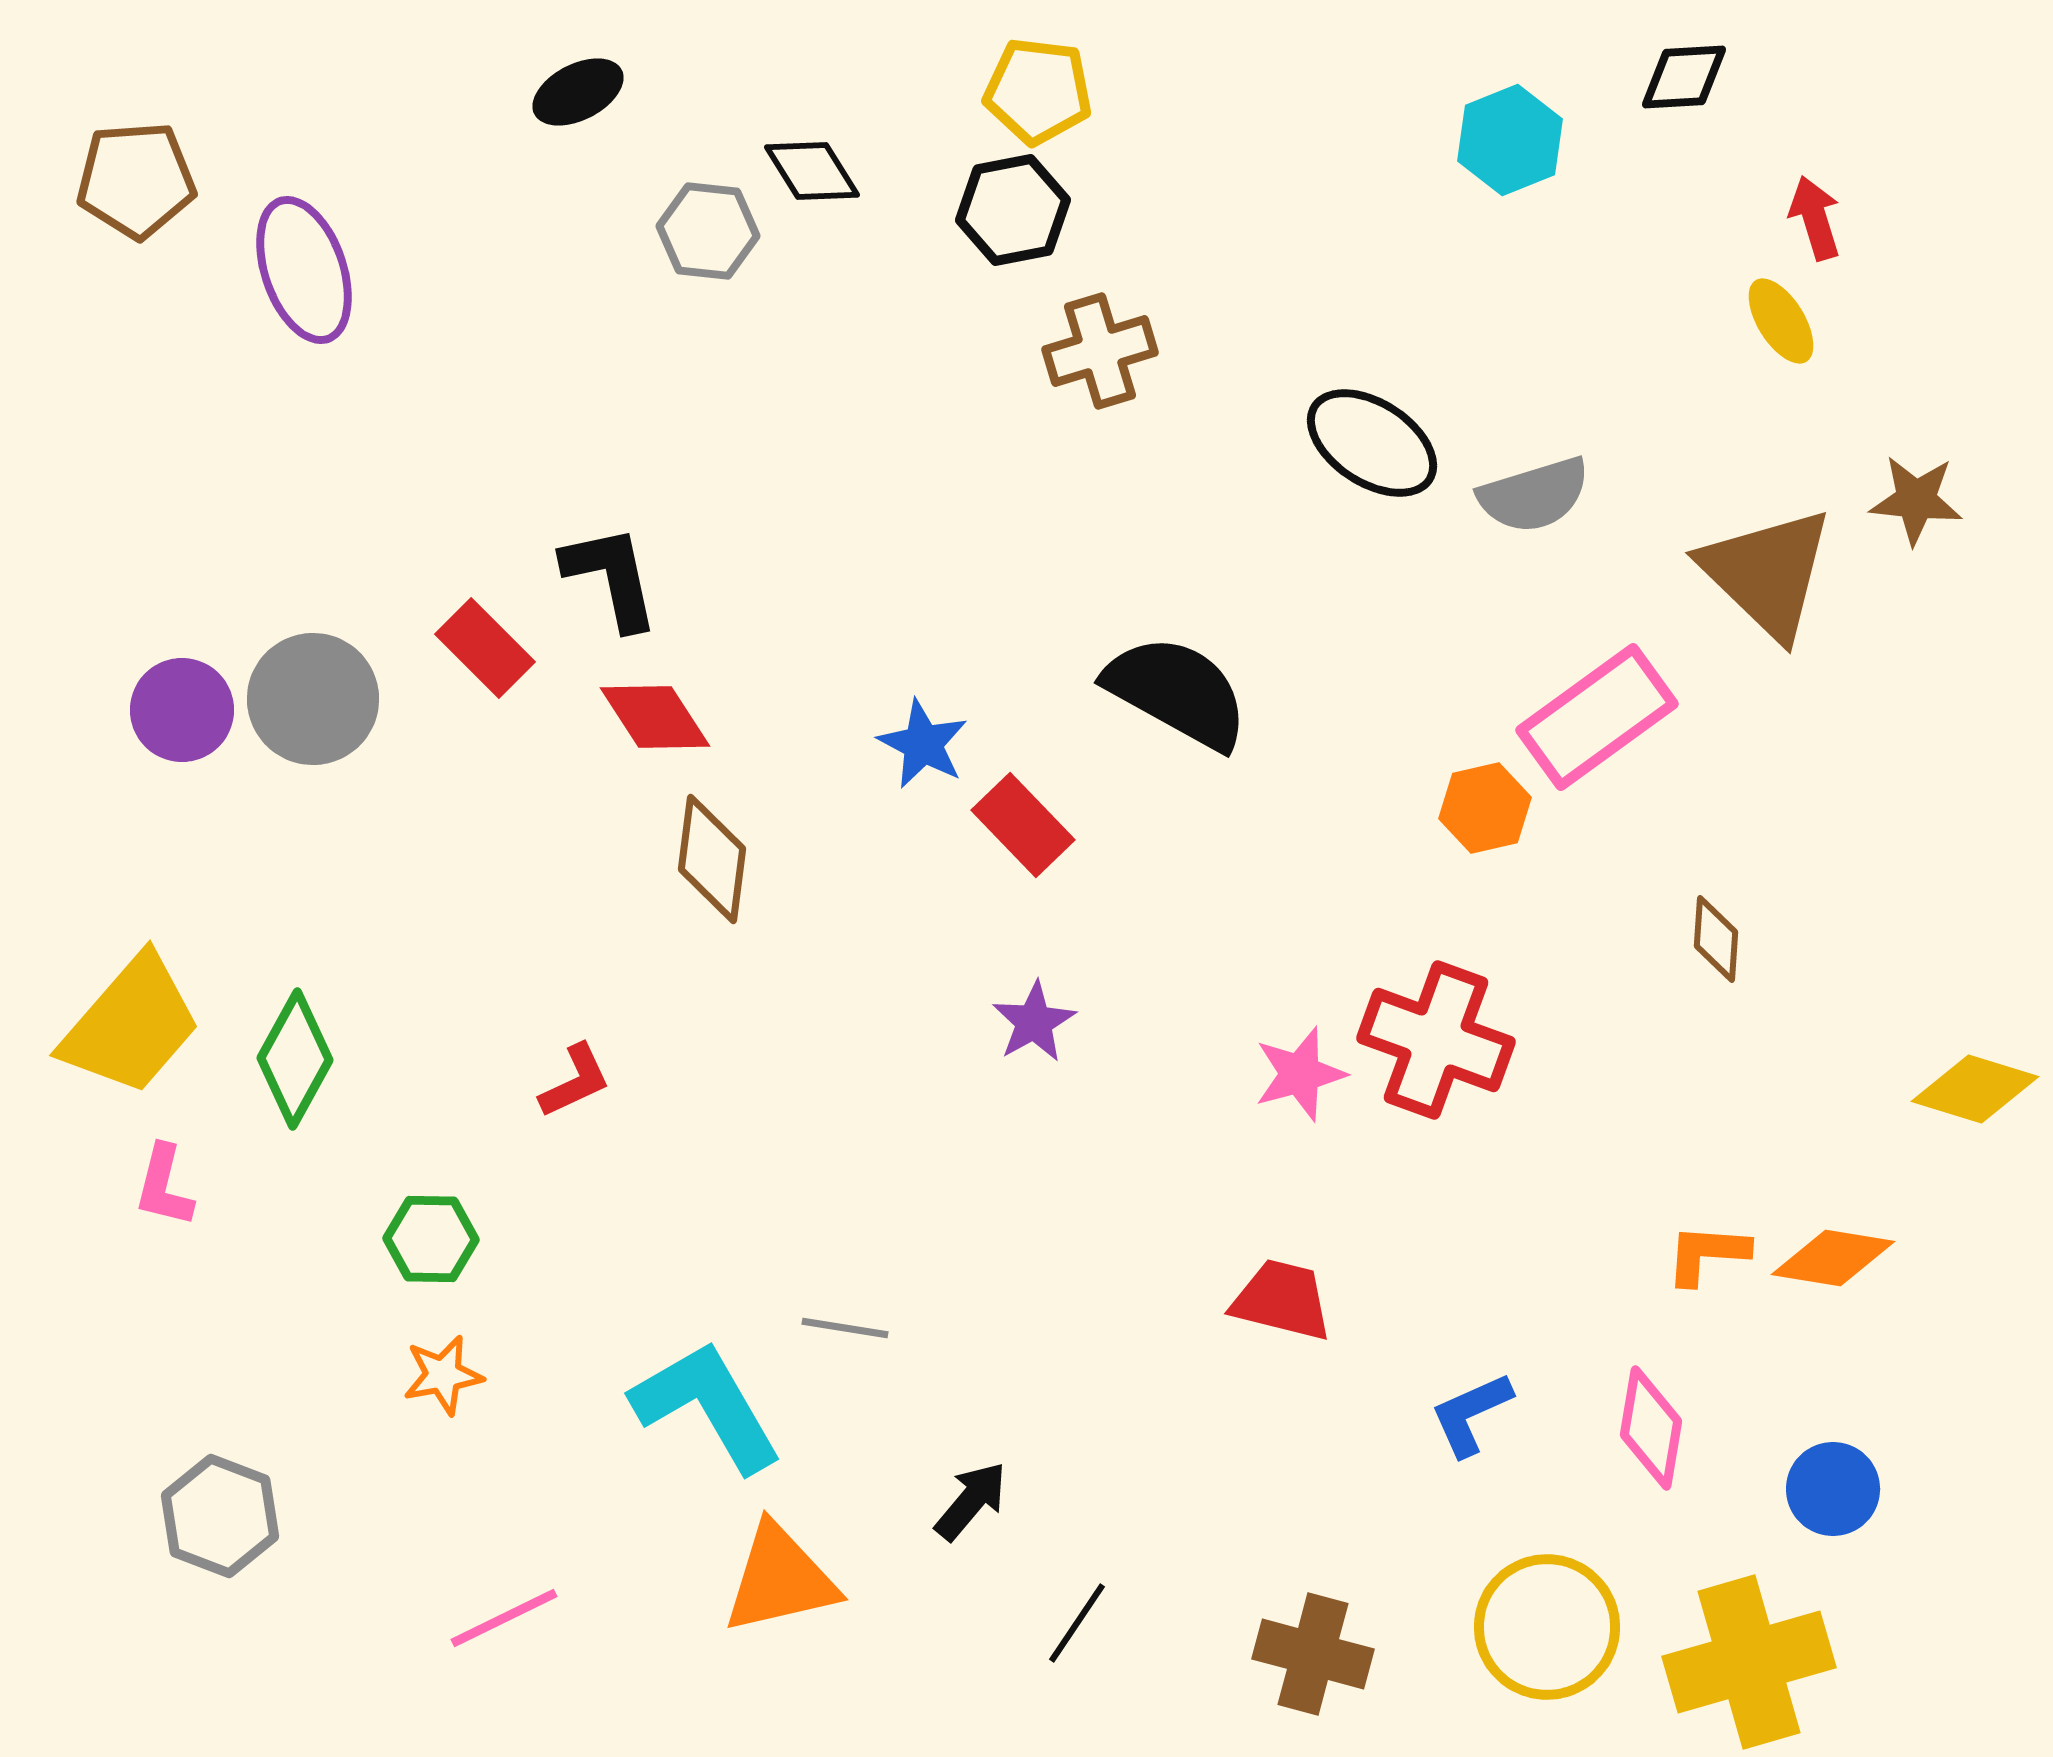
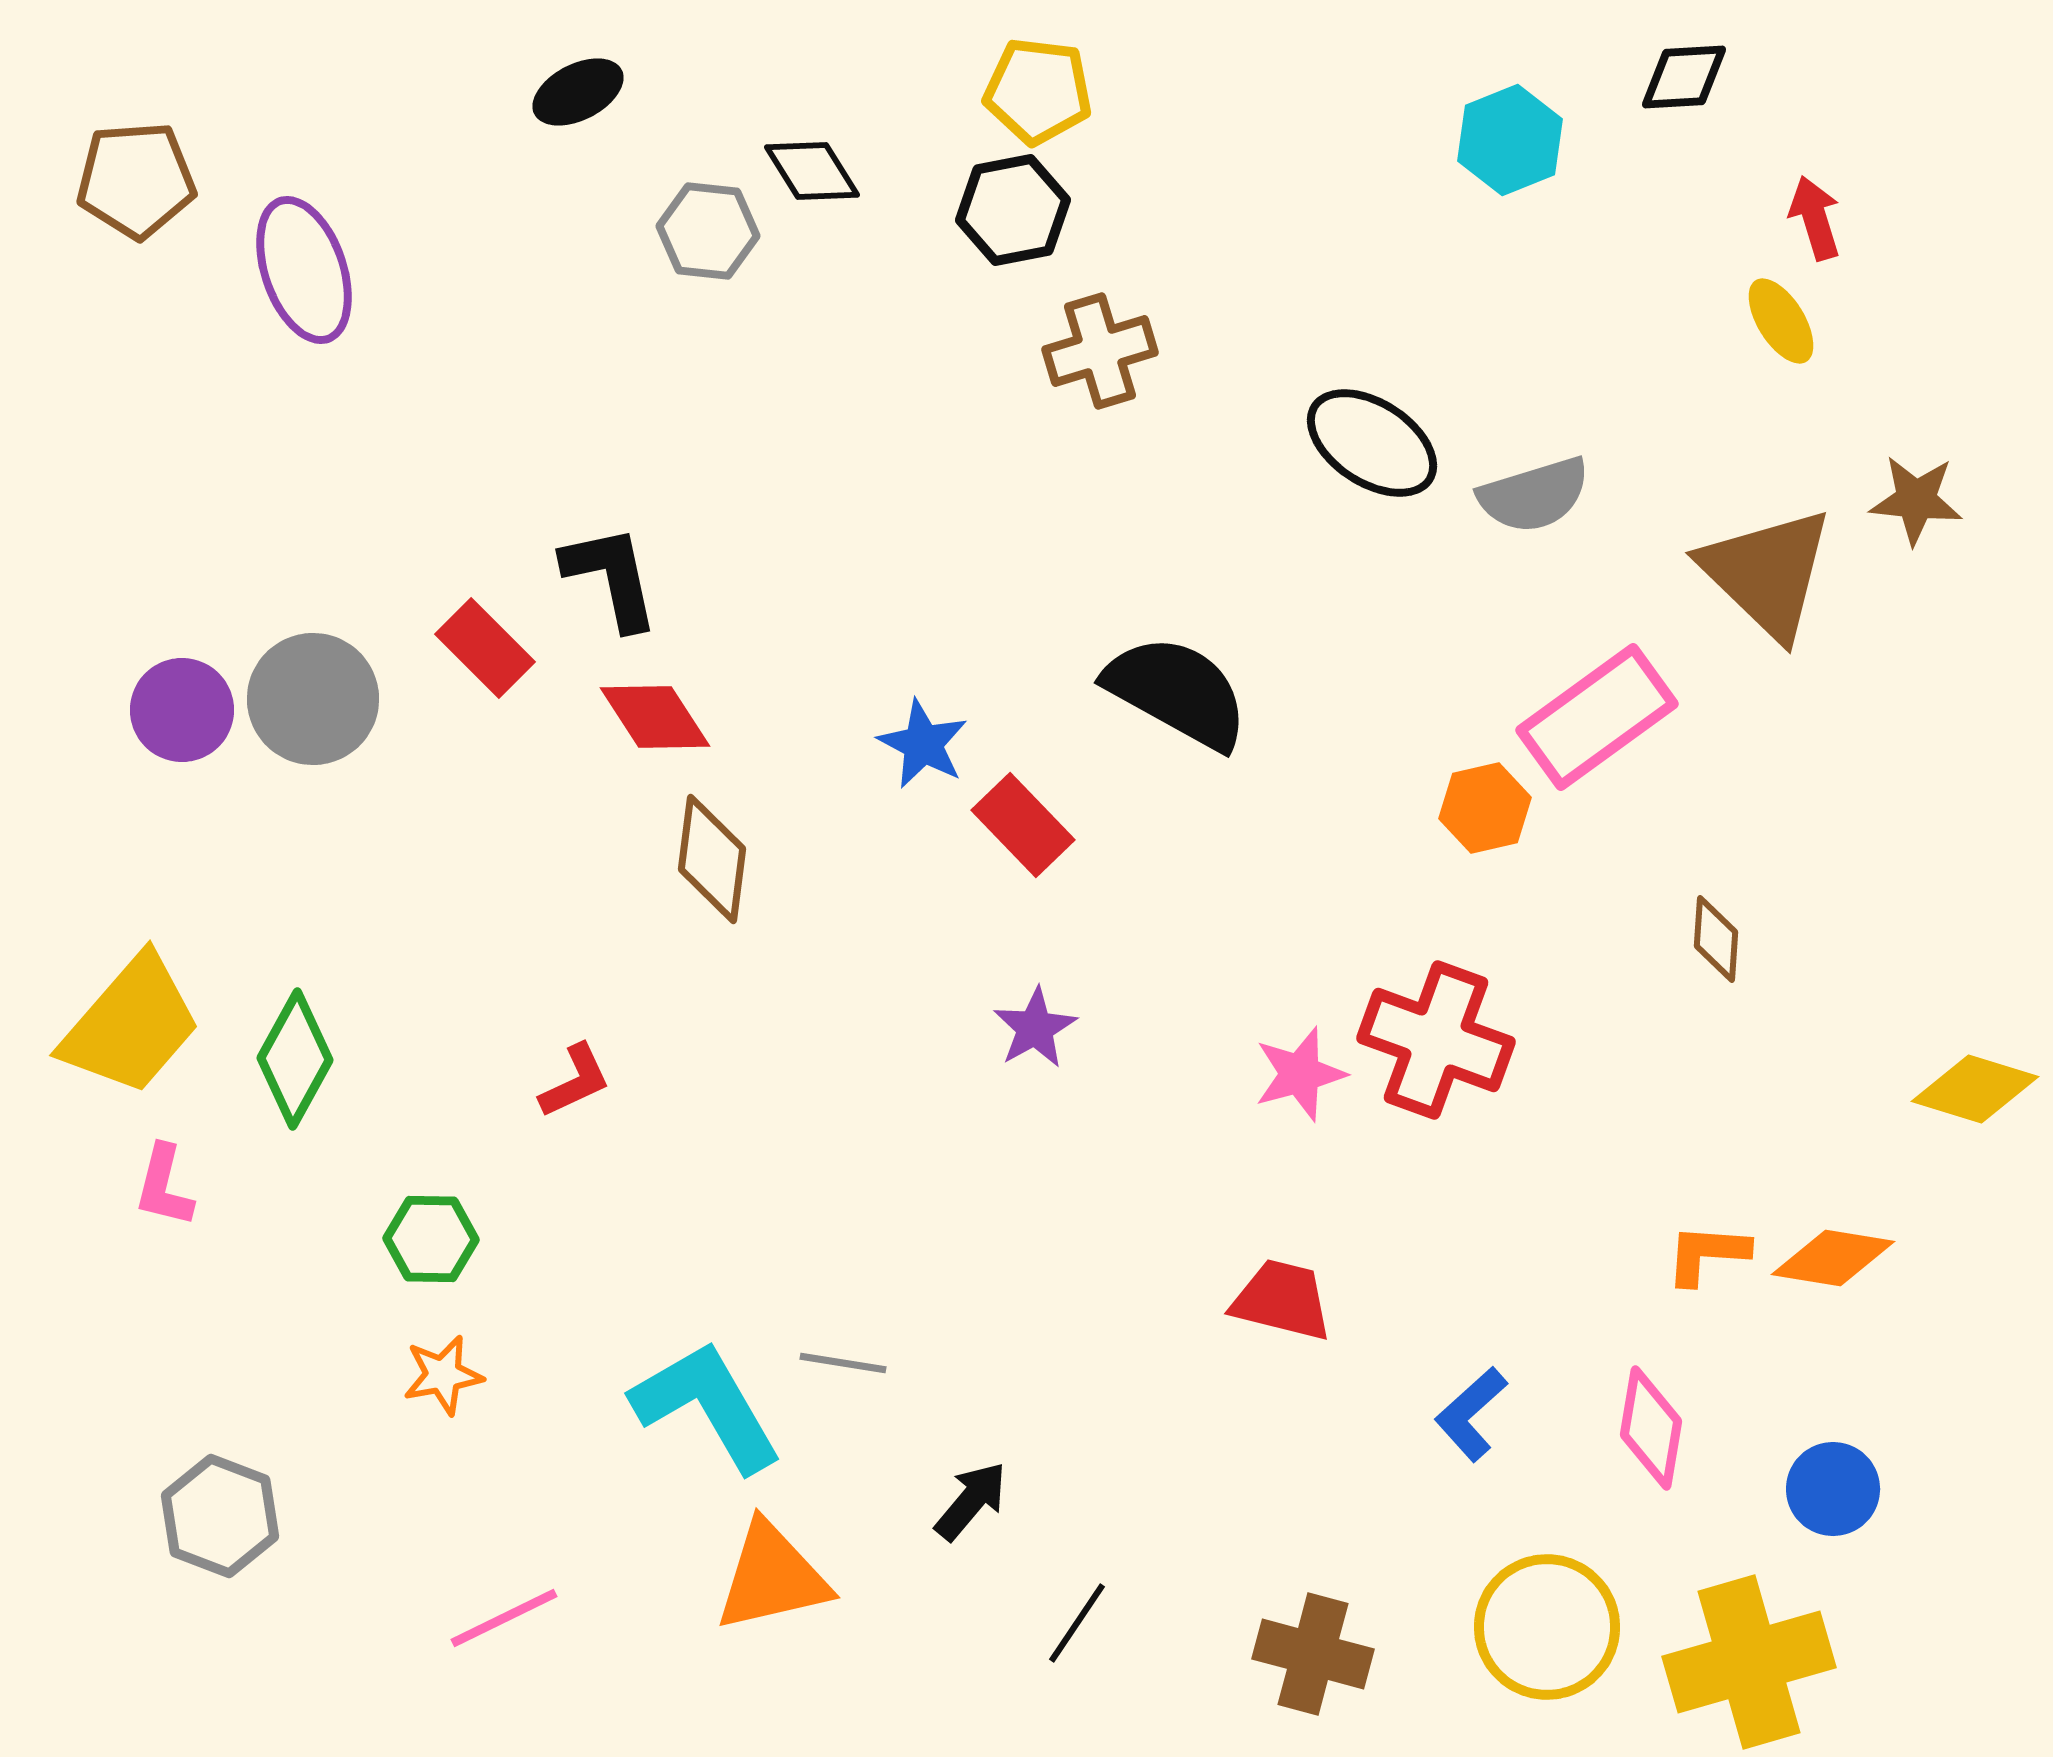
purple star at (1034, 1022): moved 1 px right, 6 px down
gray line at (845, 1328): moved 2 px left, 35 px down
blue L-shape at (1471, 1414): rotated 18 degrees counterclockwise
orange triangle at (780, 1579): moved 8 px left, 2 px up
